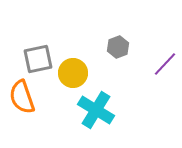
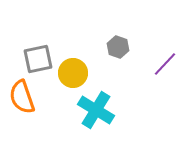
gray hexagon: rotated 20 degrees counterclockwise
